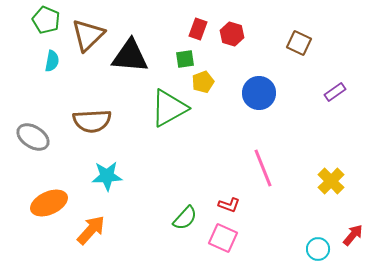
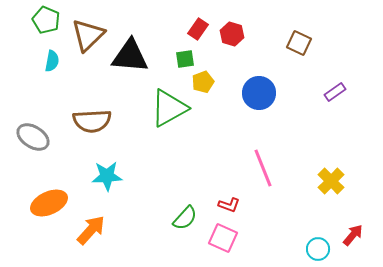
red rectangle: rotated 15 degrees clockwise
